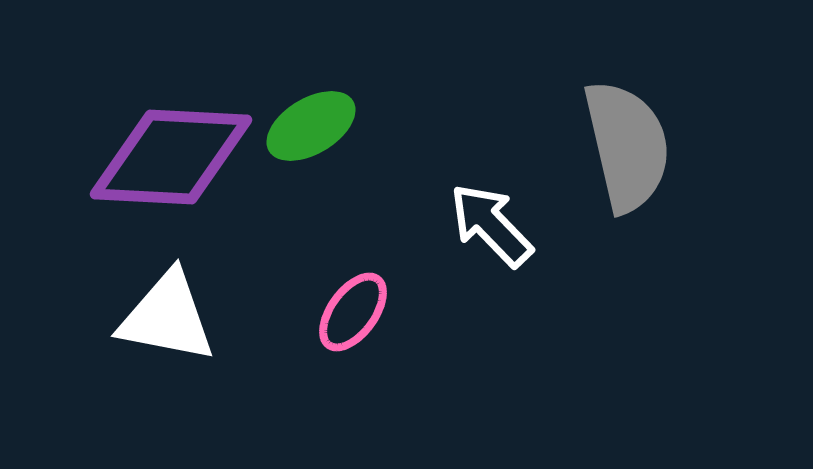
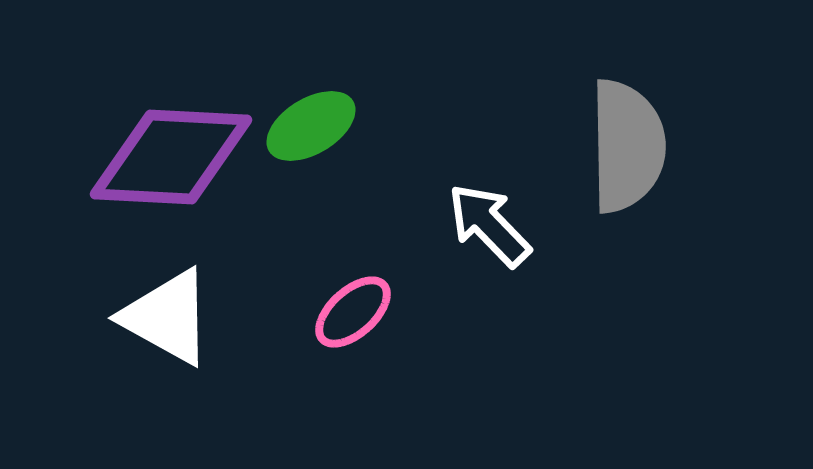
gray semicircle: rotated 12 degrees clockwise
white arrow: moved 2 px left
pink ellipse: rotated 12 degrees clockwise
white triangle: rotated 18 degrees clockwise
